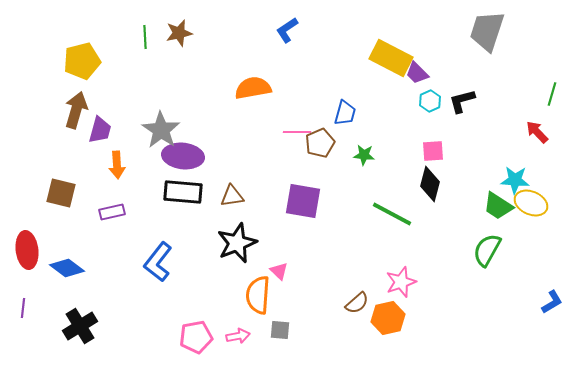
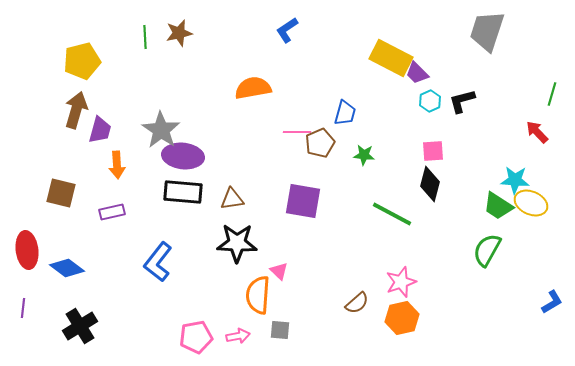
brown triangle at (232, 196): moved 3 px down
black star at (237, 243): rotated 24 degrees clockwise
orange hexagon at (388, 318): moved 14 px right
